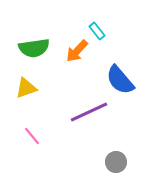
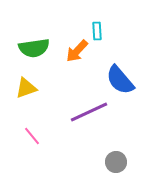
cyan rectangle: rotated 36 degrees clockwise
